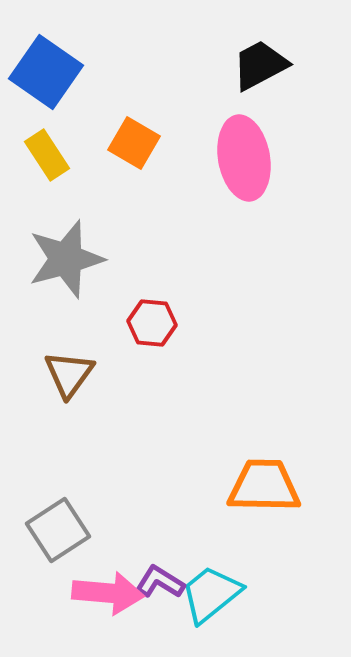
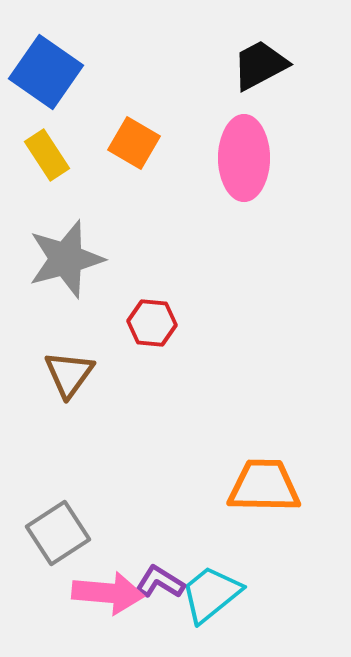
pink ellipse: rotated 10 degrees clockwise
gray square: moved 3 px down
